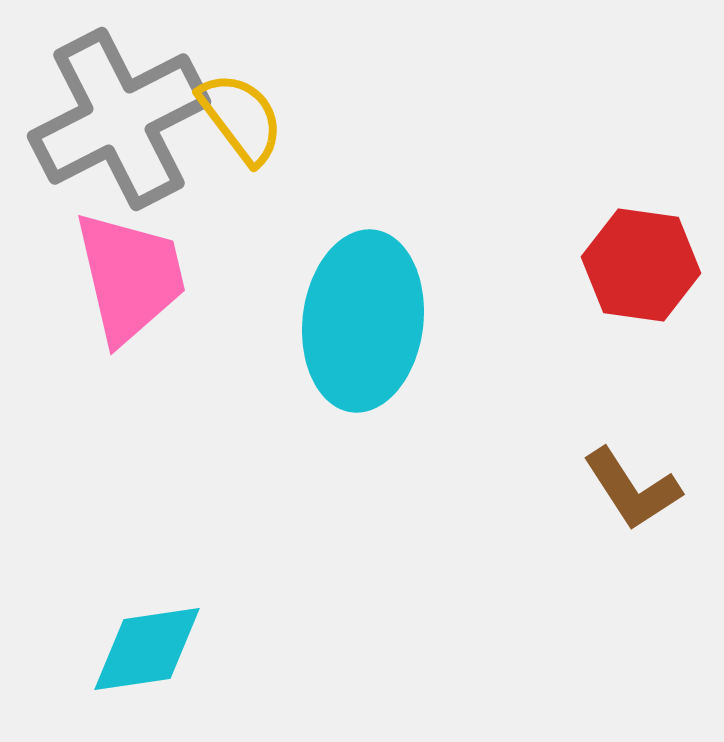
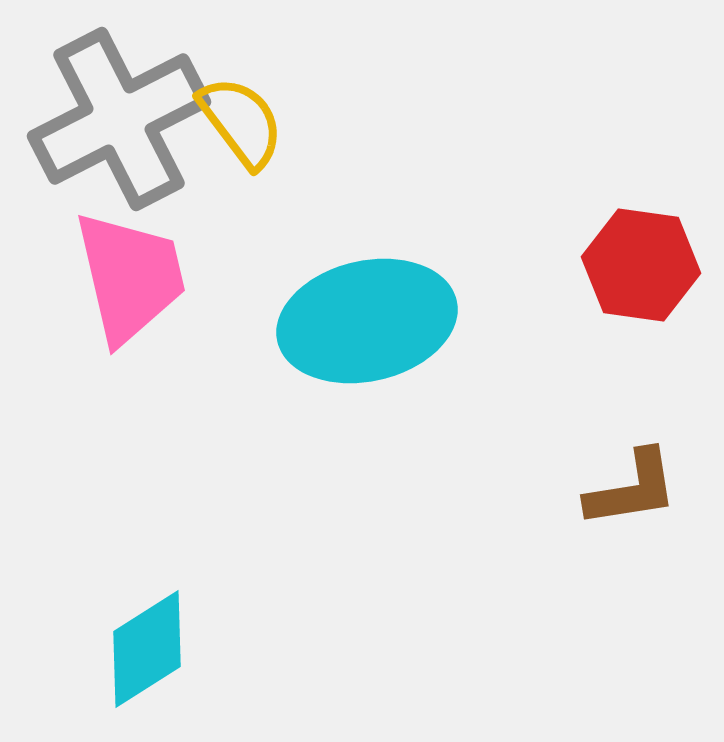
yellow semicircle: moved 4 px down
cyan ellipse: moved 4 px right; rotated 70 degrees clockwise
brown L-shape: rotated 66 degrees counterclockwise
cyan diamond: rotated 24 degrees counterclockwise
